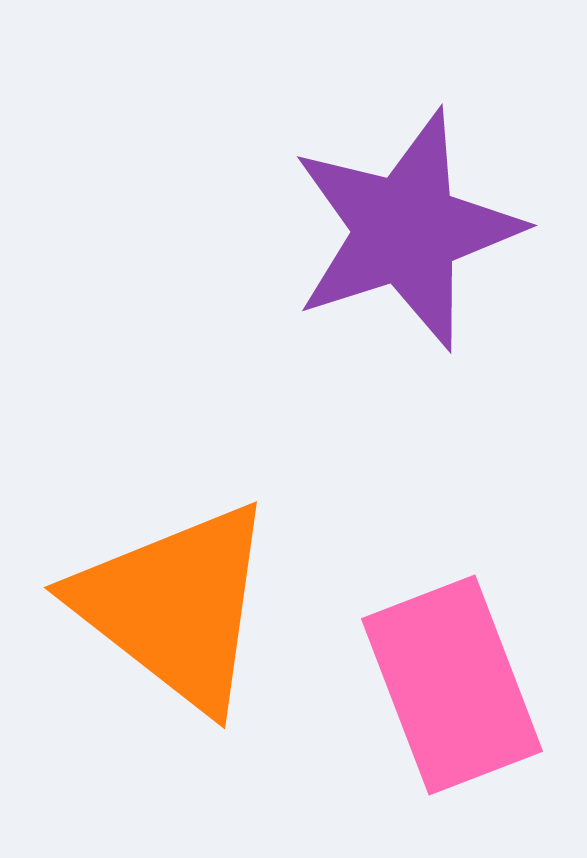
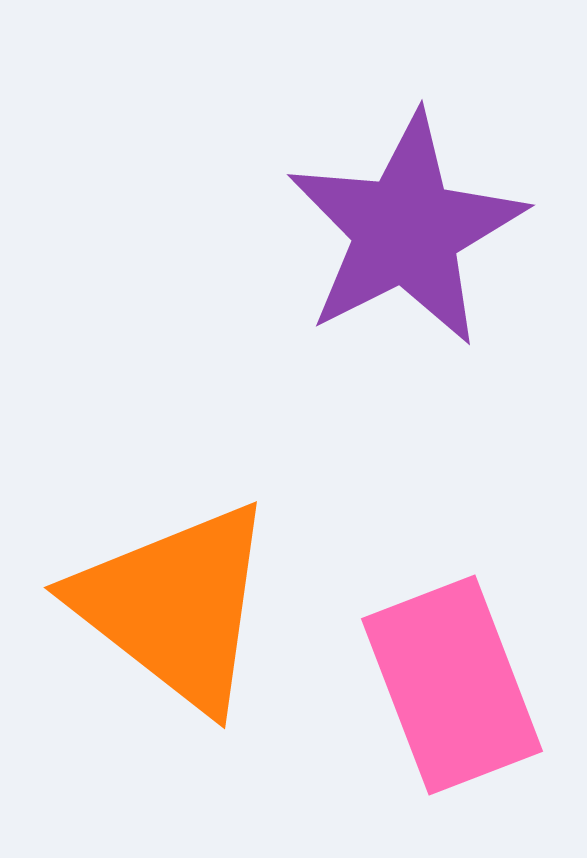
purple star: rotated 9 degrees counterclockwise
